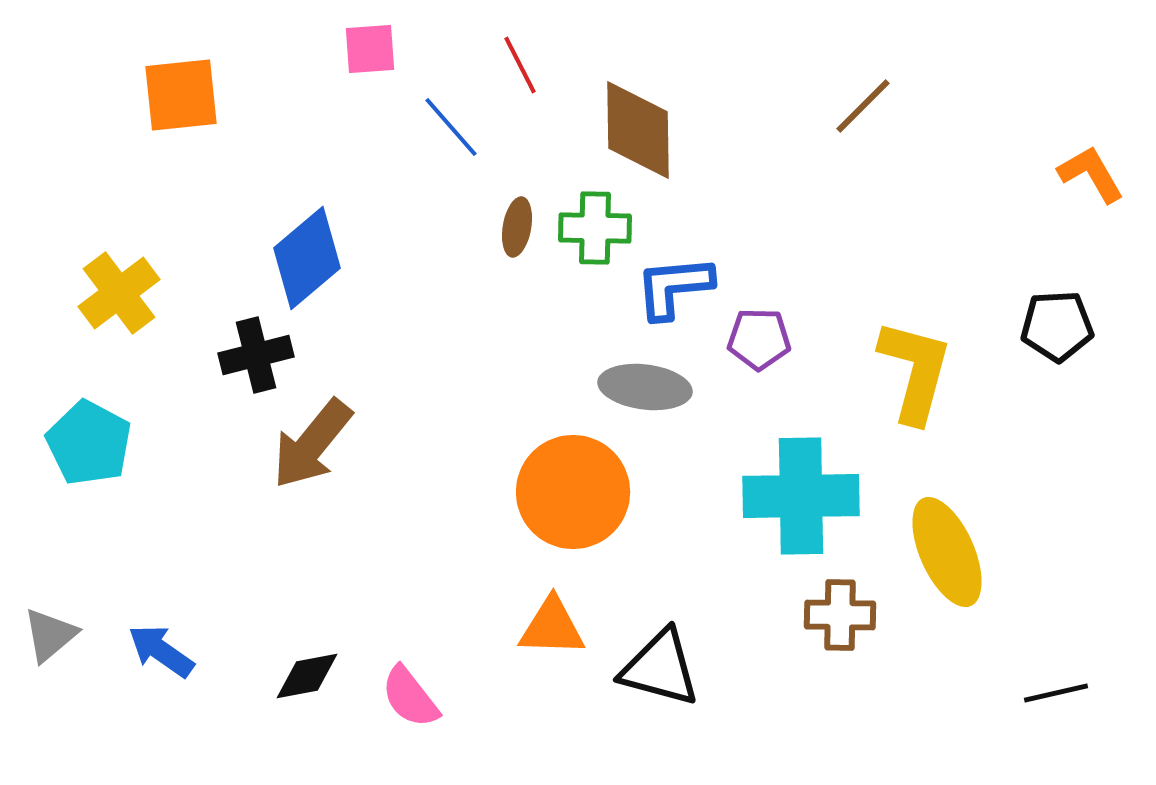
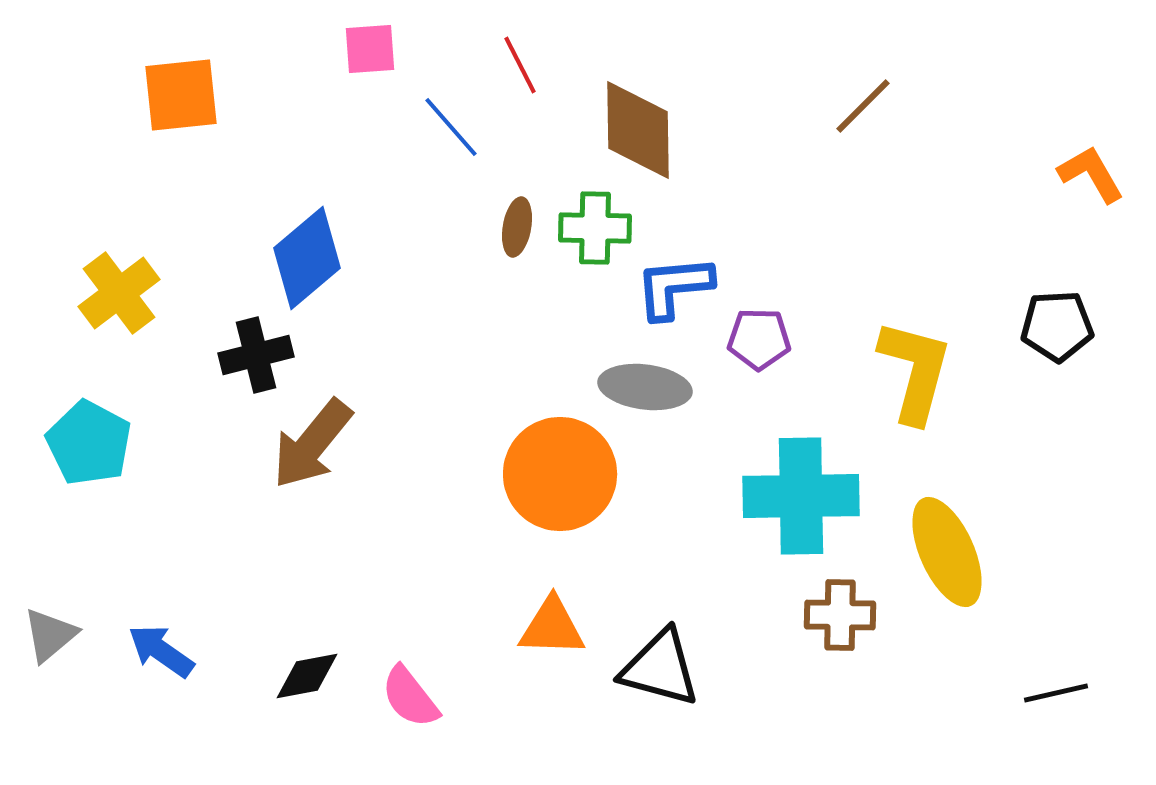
orange circle: moved 13 px left, 18 px up
